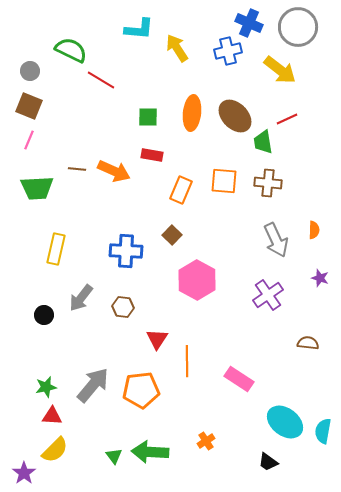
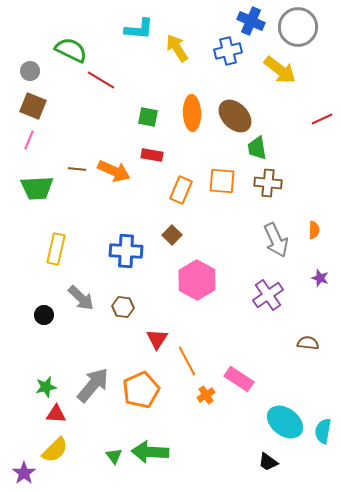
blue cross at (249, 23): moved 2 px right, 2 px up
brown square at (29, 106): moved 4 px right
orange ellipse at (192, 113): rotated 8 degrees counterclockwise
green square at (148, 117): rotated 10 degrees clockwise
red line at (287, 119): moved 35 px right
green trapezoid at (263, 142): moved 6 px left, 6 px down
orange square at (224, 181): moved 2 px left
gray arrow at (81, 298): rotated 84 degrees counterclockwise
orange line at (187, 361): rotated 28 degrees counterclockwise
orange pentagon at (141, 390): rotated 18 degrees counterclockwise
red triangle at (52, 416): moved 4 px right, 2 px up
orange cross at (206, 441): moved 46 px up
